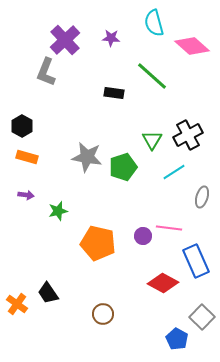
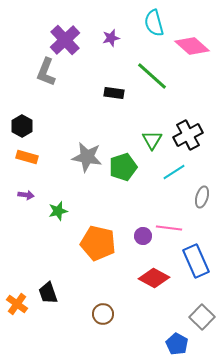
purple star: rotated 18 degrees counterclockwise
red diamond: moved 9 px left, 5 px up
black trapezoid: rotated 15 degrees clockwise
blue pentagon: moved 5 px down
